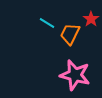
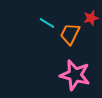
red star: moved 1 px up; rotated 21 degrees clockwise
